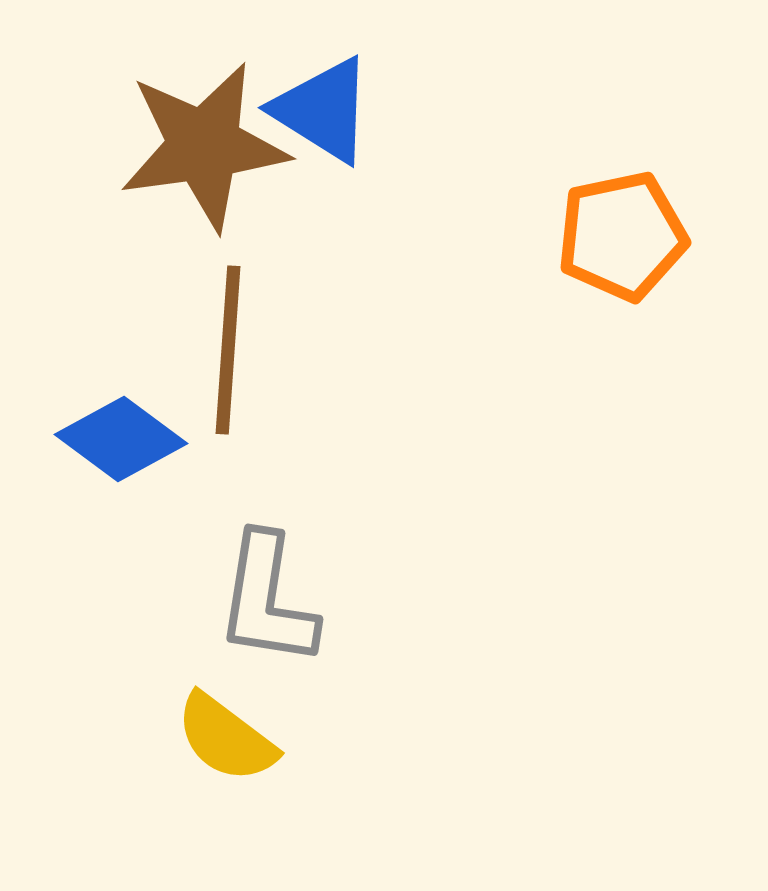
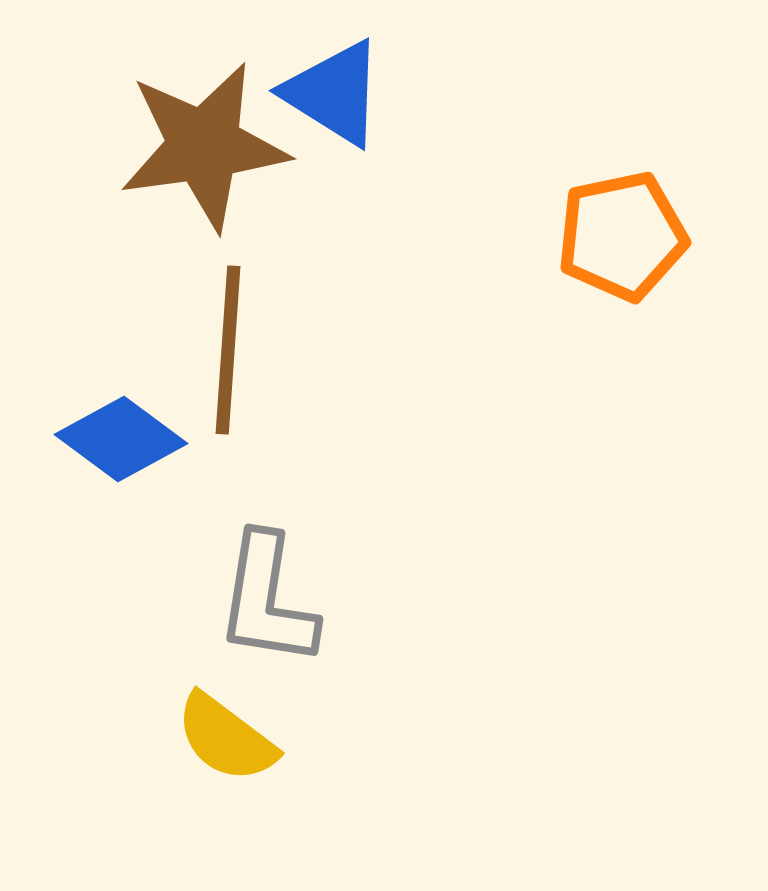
blue triangle: moved 11 px right, 17 px up
